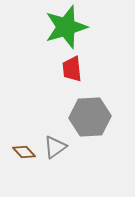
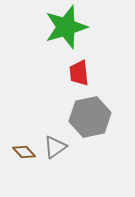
red trapezoid: moved 7 px right, 4 px down
gray hexagon: rotated 9 degrees counterclockwise
